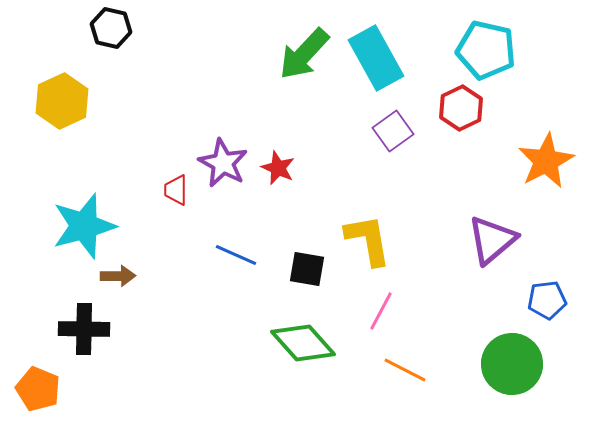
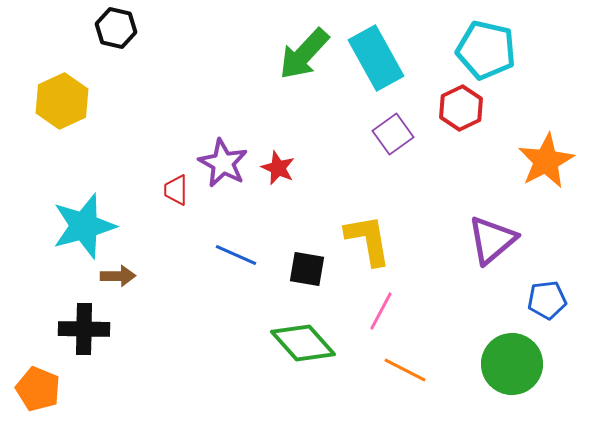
black hexagon: moved 5 px right
purple square: moved 3 px down
